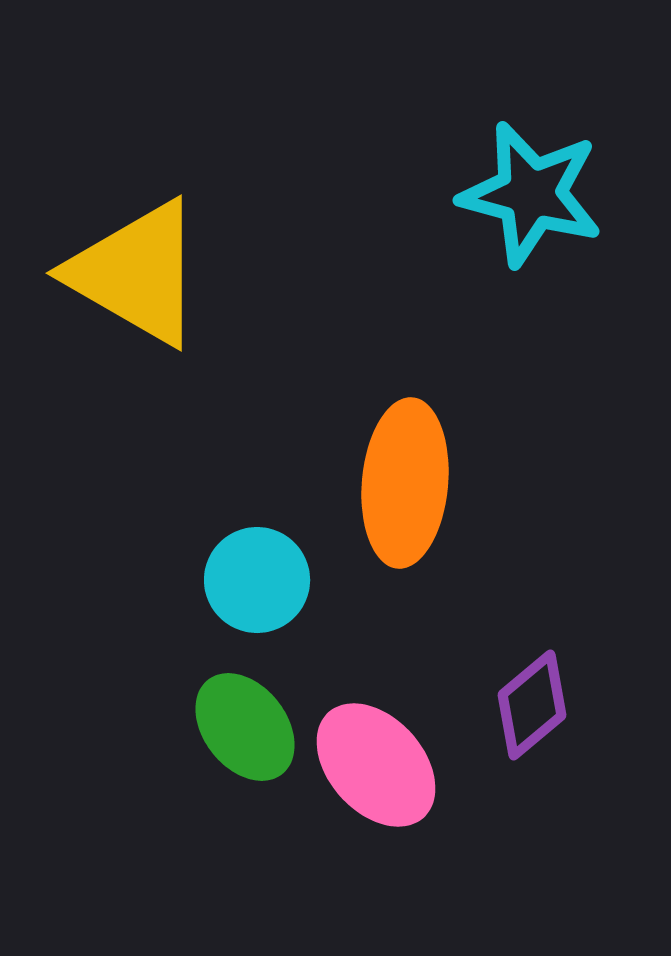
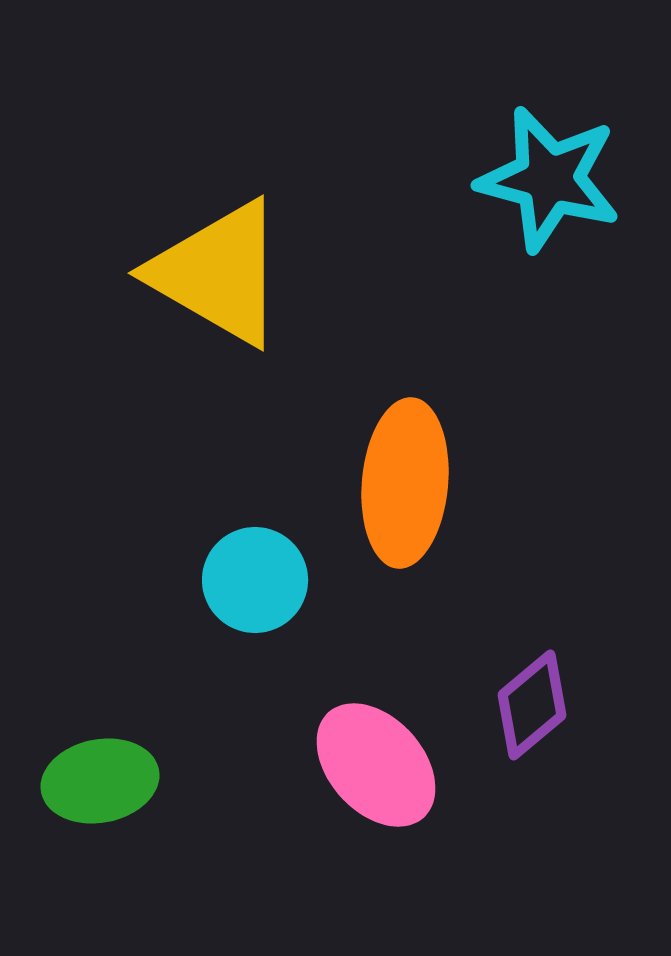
cyan star: moved 18 px right, 15 px up
yellow triangle: moved 82 px right
cyan circle: moved 2 px left
green ellipse: moved 145 px left, 54 px down; rotated 63 degrees counterclockwise
